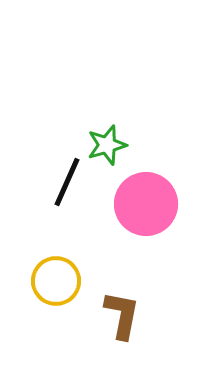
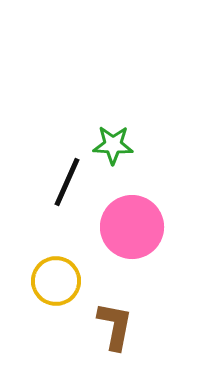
green star: moved 6 px right; rotated 18 degrees clockwise
pink circle: moved 14 px left, 23 px down
brown L-shape: moved 7 px left, 11 px down
